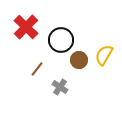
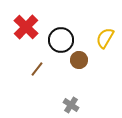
yellow semicircle: moved 1 px right, 17 px up
gray cross: moved 11 px right, 18 px down
